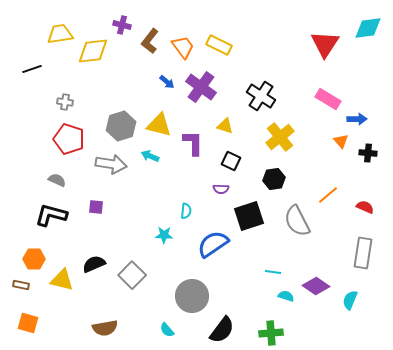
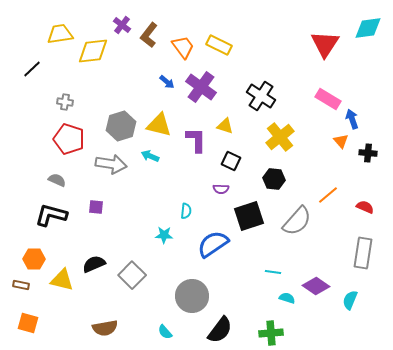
purple cross at (122, 25): rotated 24 degrees clockwise
brown L-shape at (150, 41): moved 1 px left, 6 px up
black line at (32, 69): rotated 24 degrees counterclockwise
blue arrow at (357, 119): moved 5 px left; rotated 108 degrees counterclockwise
purple L-shape at (193, 143): moved 3 px right, 3 px up
black hexagon at (274, 179): rotated 15 degrees clockwise
gray semicircle at (297, 221): rotated 112 degrees counterclockwise
cyan semicircle at (286, 296): moved 1 px right, 2 px down
cyan semicircle at (167, 330): moved 2 px left, 2 px down
black semicircle at (222, 330): moved 2 px left
